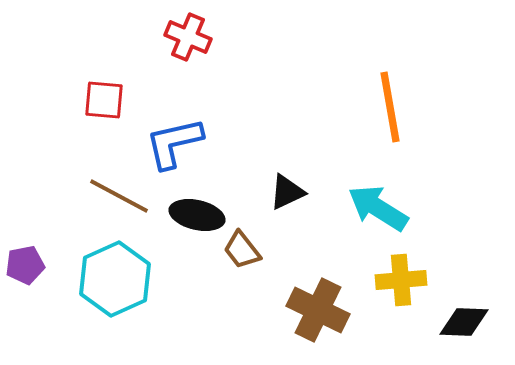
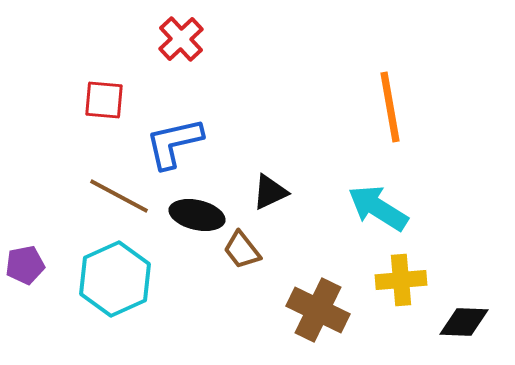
red cross: moved 7 px left, 2 px down; rotated 24 degrees clockwise
black triangle: moved 17 px left
